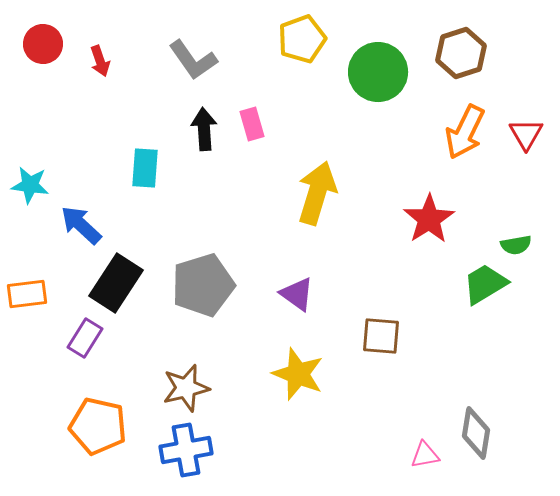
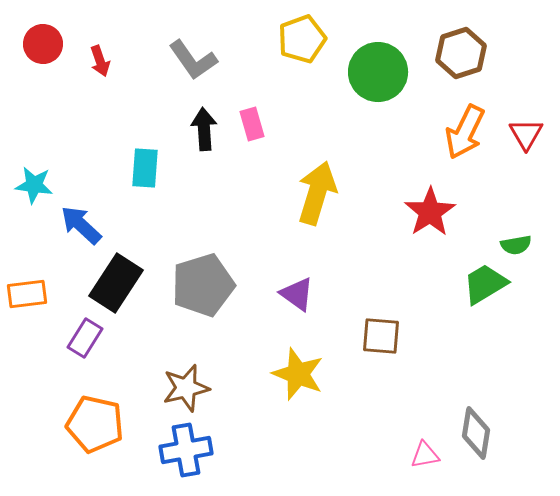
cyan star: moved 4 px right
red star: moved 1 px right, 7 px up
orange pentagon: moved 3 px left, 2 px up
